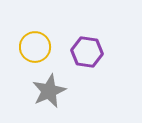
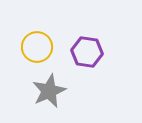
yellow circle: moved 2 px right
